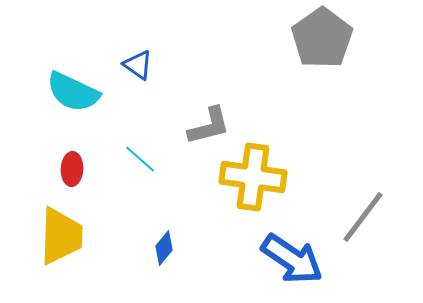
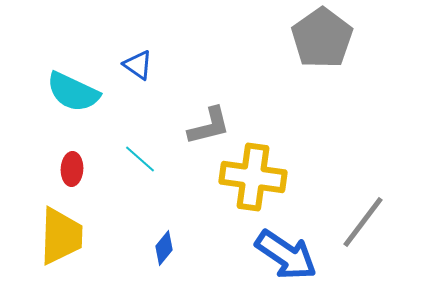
gray line: moved 5 px down
blue arrow: moved 6 px left, 4 px up
